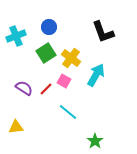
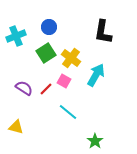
black L-shape: rotated 30 degrees clockwise
yellow triangle: rotated 21 degrees clockwise
